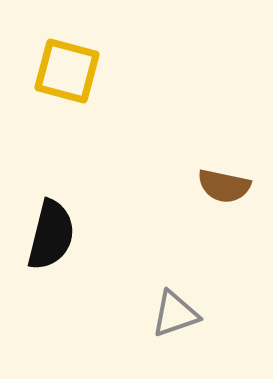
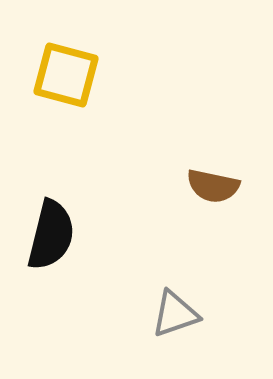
yellow square: moved 1 px left, 4 px down
brown semicircle: moved 11 px left
